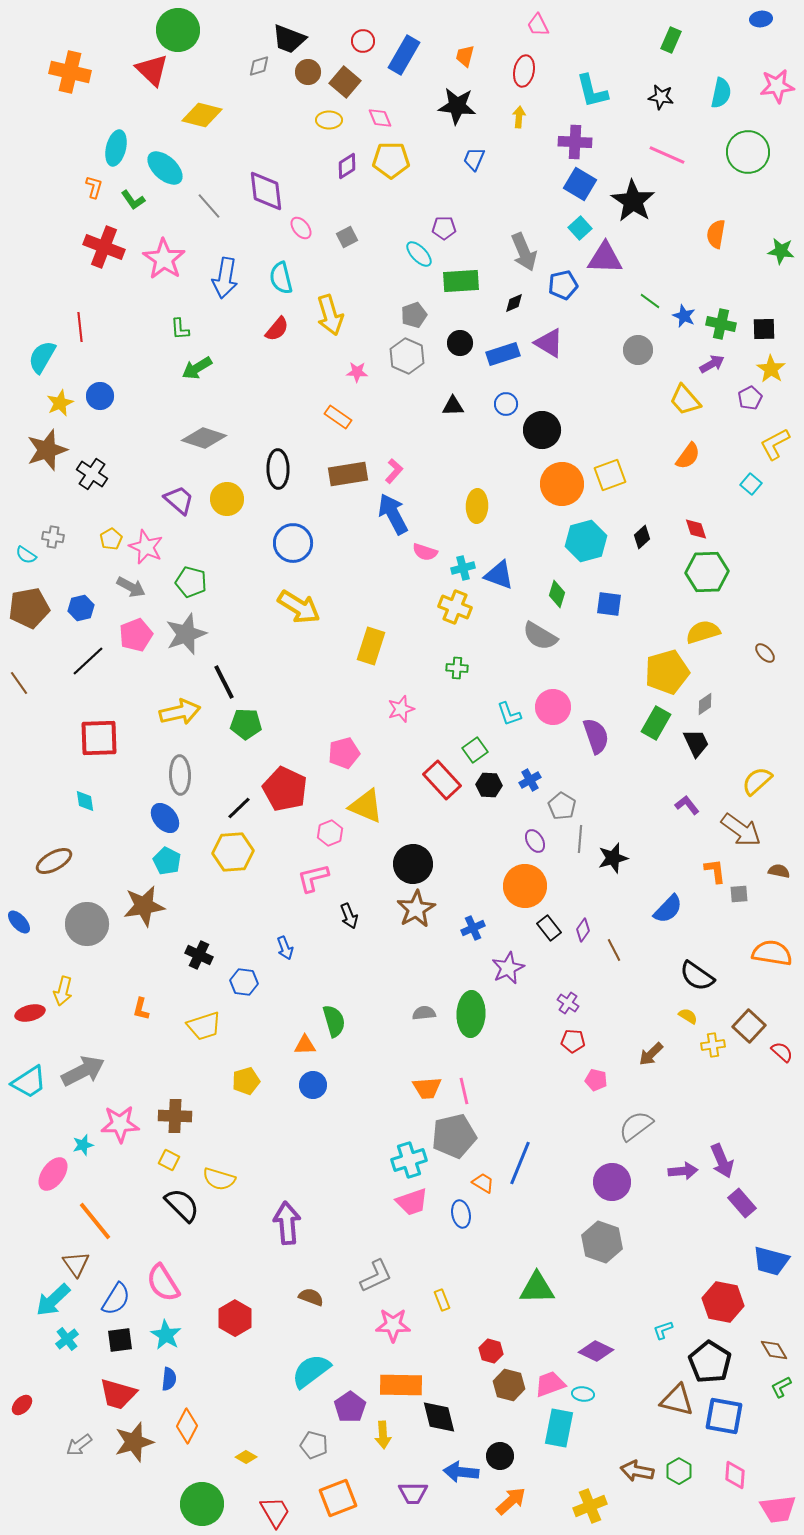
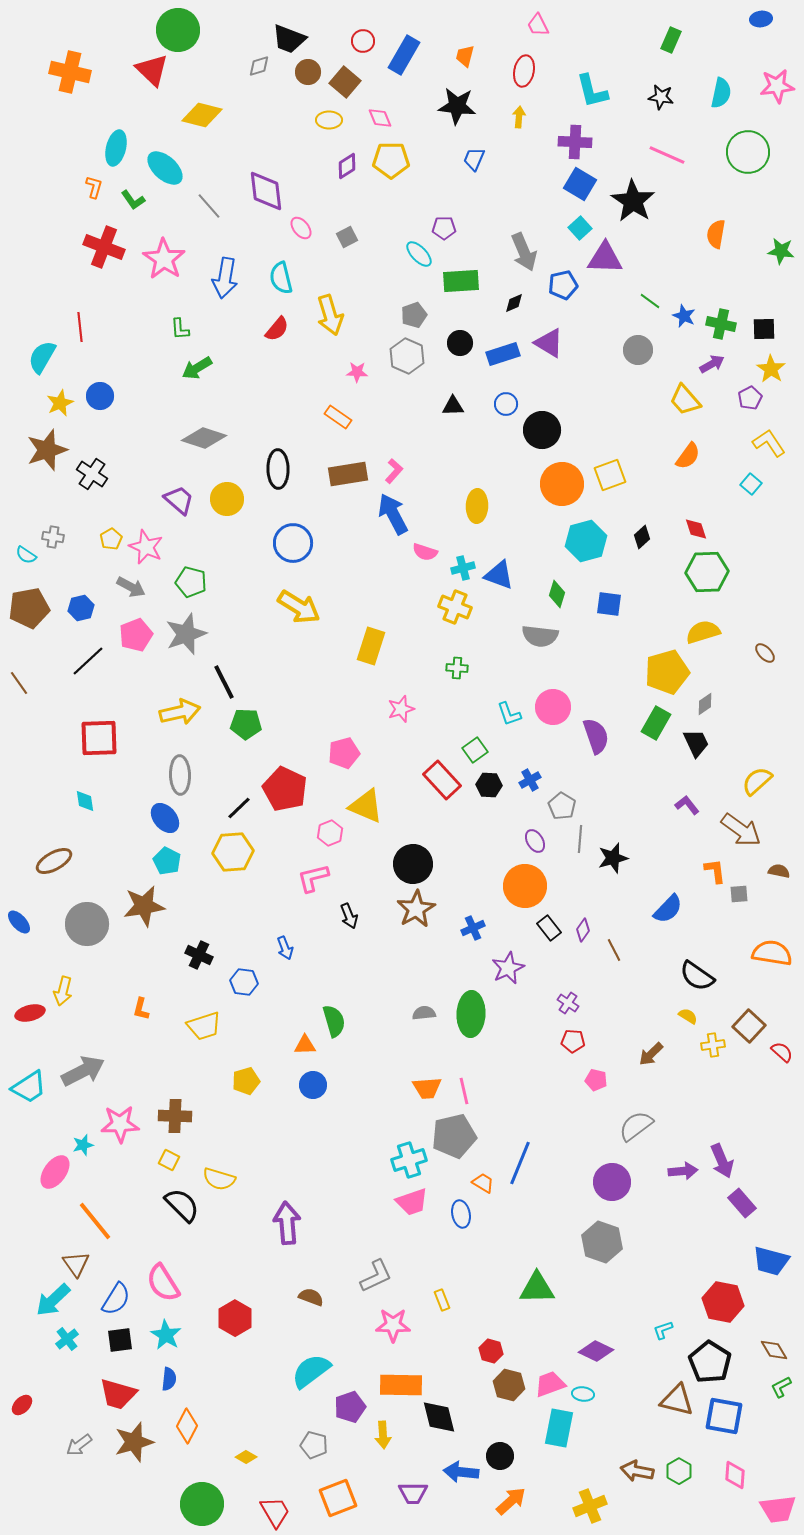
yellow L-shape at (775, 444): moved 6 px left, 1 px up; rotated 84 degrees clockwise
gray semicircle at (540, 636): rotated 24 degrees counterclockwise
cyan trapezoid at (29, 1082): moved 5 px down
pink ellipse at (53, 1174): moved 2 px right, 2 px up
purple pentagon at (350, 1407): rotated 16 degrees clockwise
